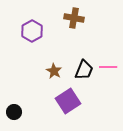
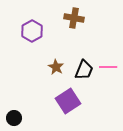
brown star: moved 2 px right, 4 px up
black circle: moved 6 px down
